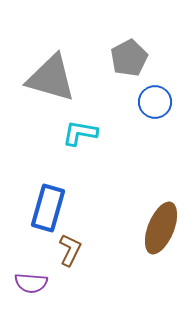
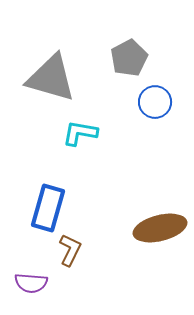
brown ellipse: moved 1 px left; rotated 54 degrees clockwise
